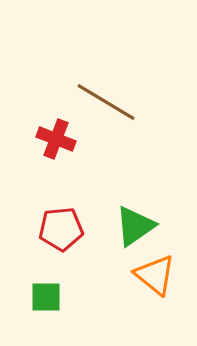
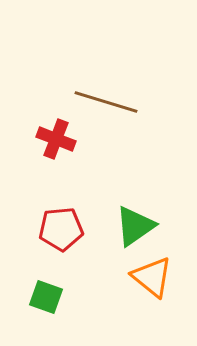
brown line: rotated 14 degrees counterclockwise
orange triangle: moved 3 px left, 2 px down
green square: rotated 20 degrees clockwise
